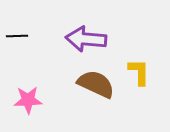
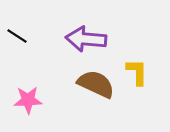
black line: rotated 35 degrees clockwise
yellow L-shape: moved 2 px left
